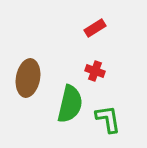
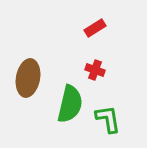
red cross: moved 1 px up
